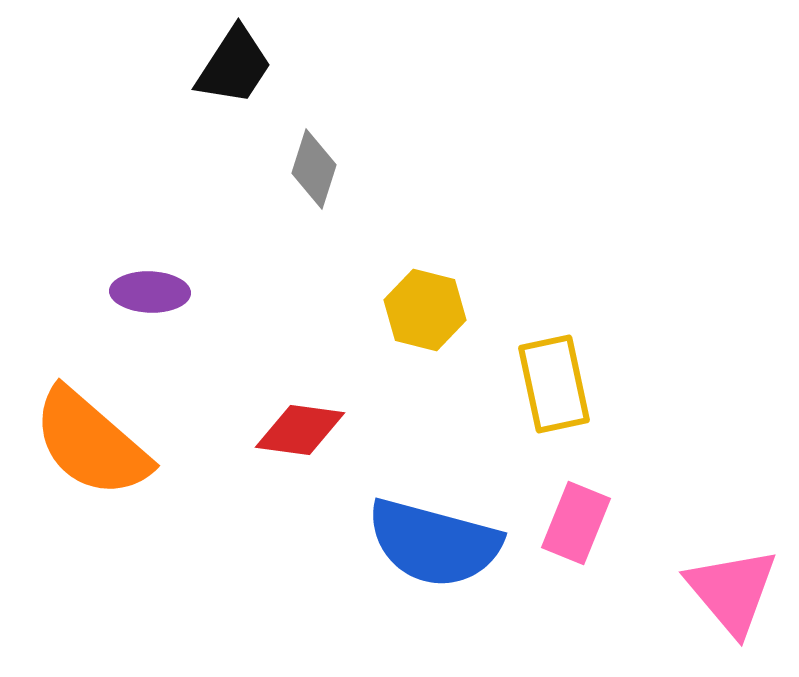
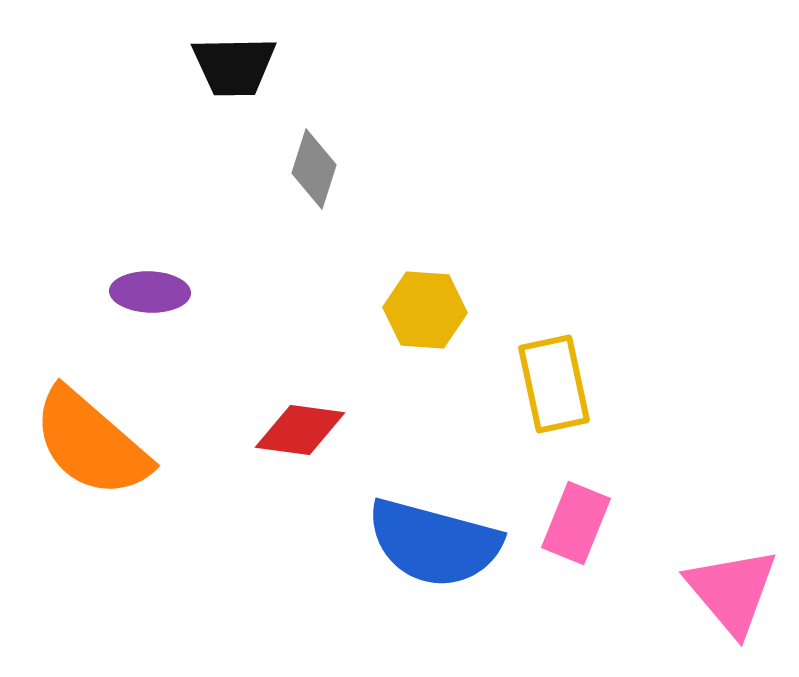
black trapezoid: rotated 56 degrees clockwise
yellow hexagon: rotated 10 degrees counterclockwise
